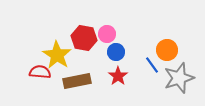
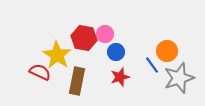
pink circle: moved 2 px left
orange circle: moved 1 px down
red semicircle: rotated 20 degrees clockwise
red star: moved 2 px right, 1 px down; rotated 18 degrees clockwise
brown rectangle: rotated 68 degrees counterclockwise
